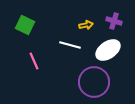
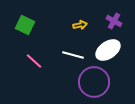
purple cross: rotated 14 degrees clockwise
yellow arrow: moved 6 px left
white line: moved 3 px right, 10 px down
pink line: rotated 24 degrees counterclockwise
